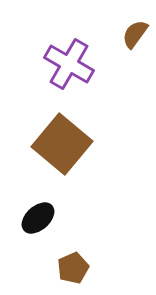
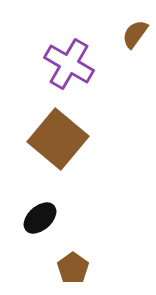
brown square: moved 4 px left, 5 px up
black ellipse: moved 2 px right
brown pentagon: rotated 12 degrees counterclockwise
